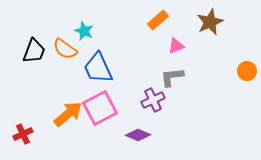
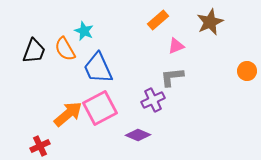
orange semicircle: rotated 25 degrees clockwise
red cross: moved 17 px right, 12 px down
